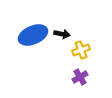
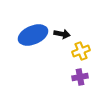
yellow cross: moved 1 px down
purple cross: rotated 21 degrees clockwise
